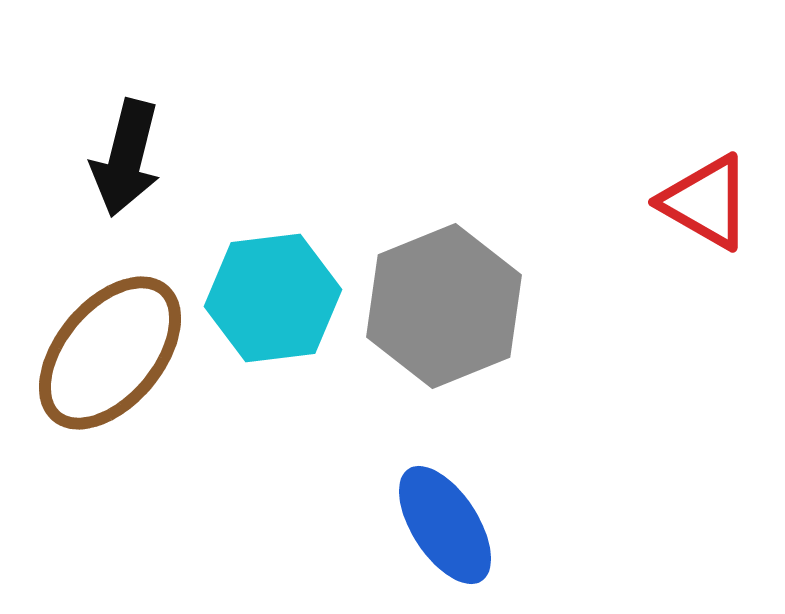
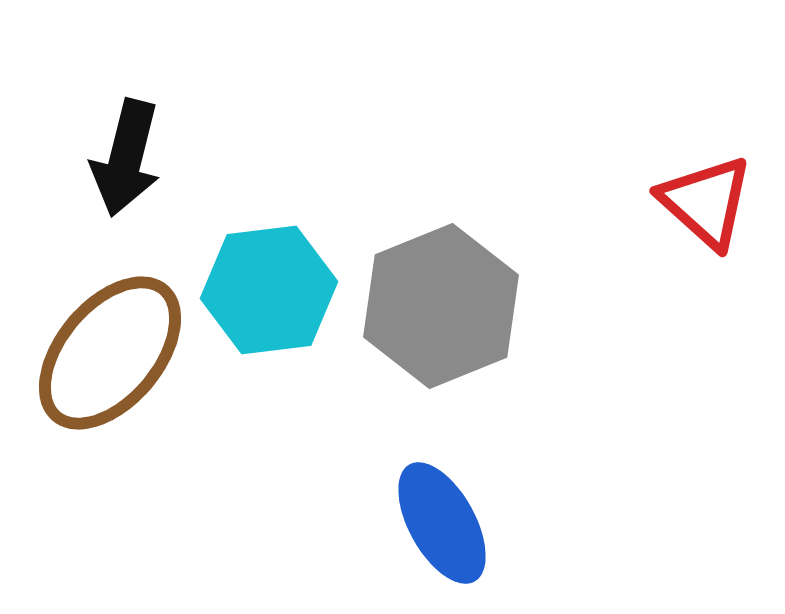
red triangle: rotated 12 degrees clockwise
cyan hexagon: moved 4 px left, 8 px up
gray hexagon: moved 3 px left
blue ellipse: moved 3 px left, 2 px up; rotated 4 degrees clockwise
